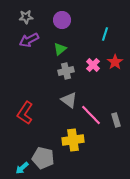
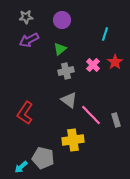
cyan arrow: moved 1 px left, 1 px up
